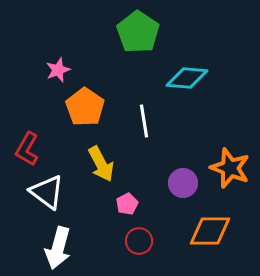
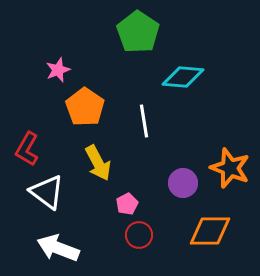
cyan diamond: moved 4 px left, 1 px up
yellow arrow: moved 3 px left, 1 px up
red circle: moved 6 px up
white arrow: rotated 96 degrees clockwise
